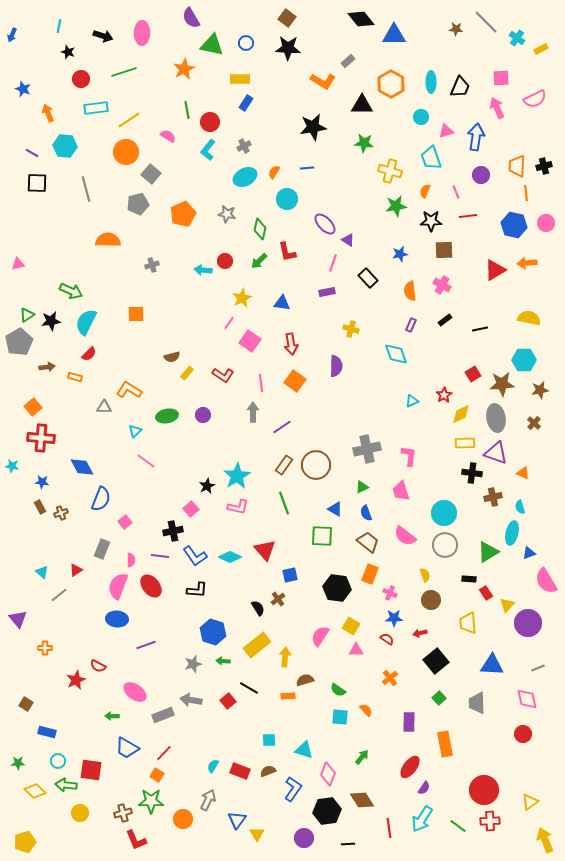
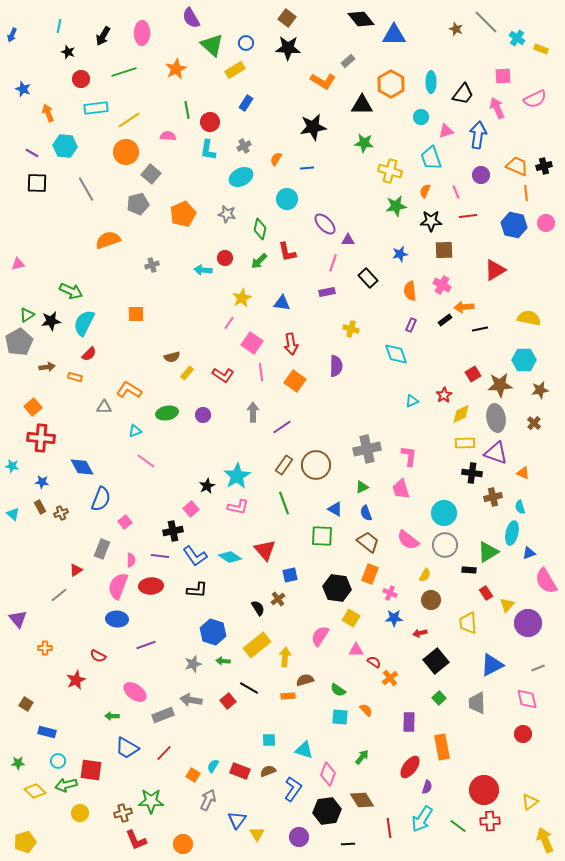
brown star at (456, 29): rotated 16 degrees clockwise
black arrow at (103, 36): rotated 102 degrees clockwise
green triangle at (212, 45): rotated 30 degrees clockwise
yellow rectangle at (541, 49): rotated 48 degrees clockwise
orange star at (184, 69): moved 8 px left
pink square at (501, 78): moved 2 px right, 2 px up
yellow rectangle at (240, 79): moved 5 px left, 9 px up; rotated 30 degrees counterclockwise
black trapezoid at (460, 87): moved 3 px right, 7 px down; rotated 15 degrees clockwise
pink semicircle at (168, 136): rotated 28 degrees counterclockwise
blue arrow at (476, 137): moved 2 px right, 2 px up
cyan L-shape at (208, 150): rotated 30 degrees counterclockwise
orange trapezoid at (517, 166): rotated 110 degrees clockwise
orange semicircle at (274, 172): moved 2 px right, 13 px up
cyan ellipse at (245, 177): moved 4 px left
gray line at (86, 189): rotated 15 degrees counterclockwise
orange semicircle at (108, 240): rotated 20 degrees counterclockwise
purple triangle at (348, 240): rotated 32 degrees counterclockwise
red circle at (225, 261): moved 3 px up
orange arrow at (527, 263): moved 63 px left, 44 px down
cyan semicircle at (86, 322): moved 2 px left, 1 px down
pink square at (250, 341): moved 2 px right, 2 px down
pink line at (261, 383): moved 11 px up
brown star at (502, 384): moved 2 px left, 1 px down
green ellipse at (167, 416): moved 3 px up
cyan triangle at (135, 431): rotated 24 degrees clockwise
pink trapezoid at (401, 491): moved 2 px up
pink semicircle at (405, 536): moved 3 px right, 4 px down
cyan diamond at (230, 557): rotated 10 degrees clockwise
cyan triangle at (42, 572): moved 29 px left, 58 px up
yellow semicircle at (425, 575): rotated 48 degrees clockwise
black rectangle at (469, 579): moved 9 px up
red ellipse at (151, 586): rotated 55 degrees counterclockwise
yellow square at (351, 626): moved 8 px up
red semicircle at (387, 639): moved 13 px left, 23 px down
blue triangle at (492, 665): rotated 30 degrees counterclockwise
red semicircle at (98, 666): moved 10 px up
orange rectangle at (445, 744): moved 3 px left, 3 px down
orange square at (157, 775): moved 36 px right
green arrow at (66, 785): rotated 20 degrees counterclockwise
purple semicircle at (424, 788): moved 3 px right, 1 px up; rotated 16 degrees counterclockwise
orange circle at (183, 819): moved 25 px down
purple circle at (304, 838): moved 5 px left, 1 px up
